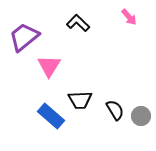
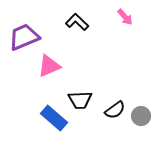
pink arrow: moved 4 px left
black L-shape: moved 1 px left, 1 px up
purple trapezoid: rotated 16 degrees clockwise
pink triangle: rotated 35 degrees clockwise
black semicircle: rotated 85 degrees clockwise
blue rectangle: moved 3 px right, 2 px down
